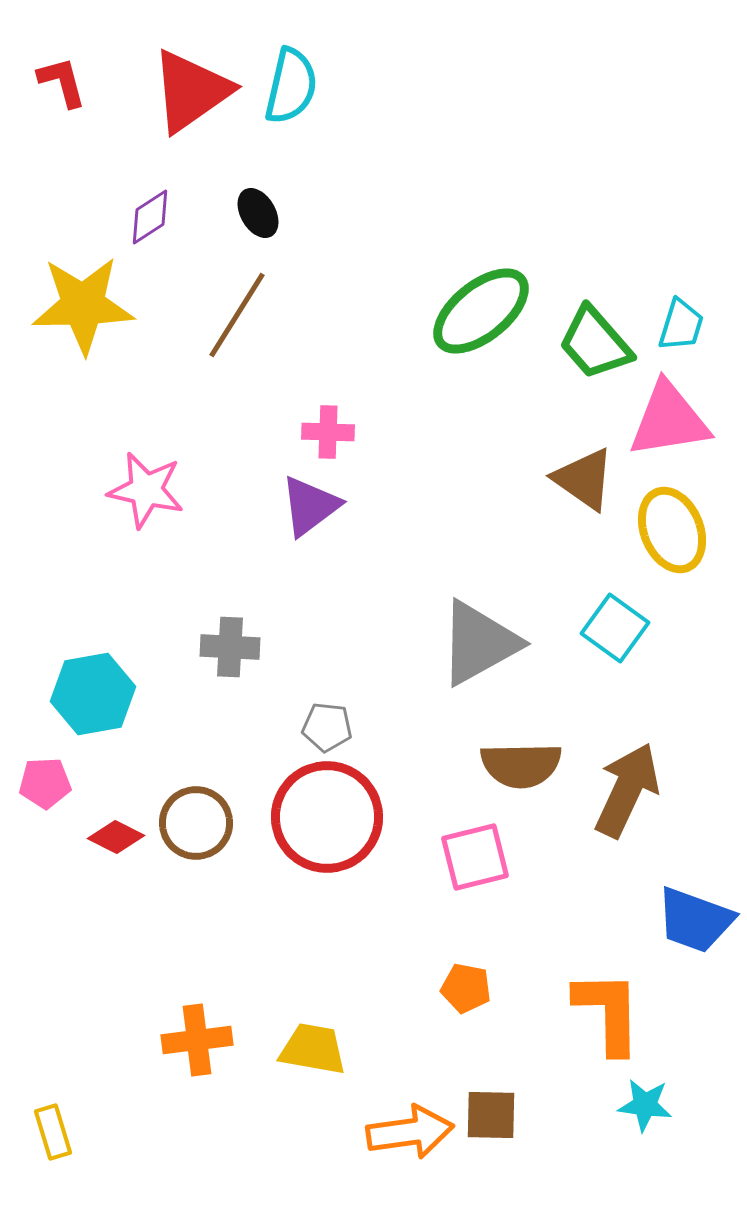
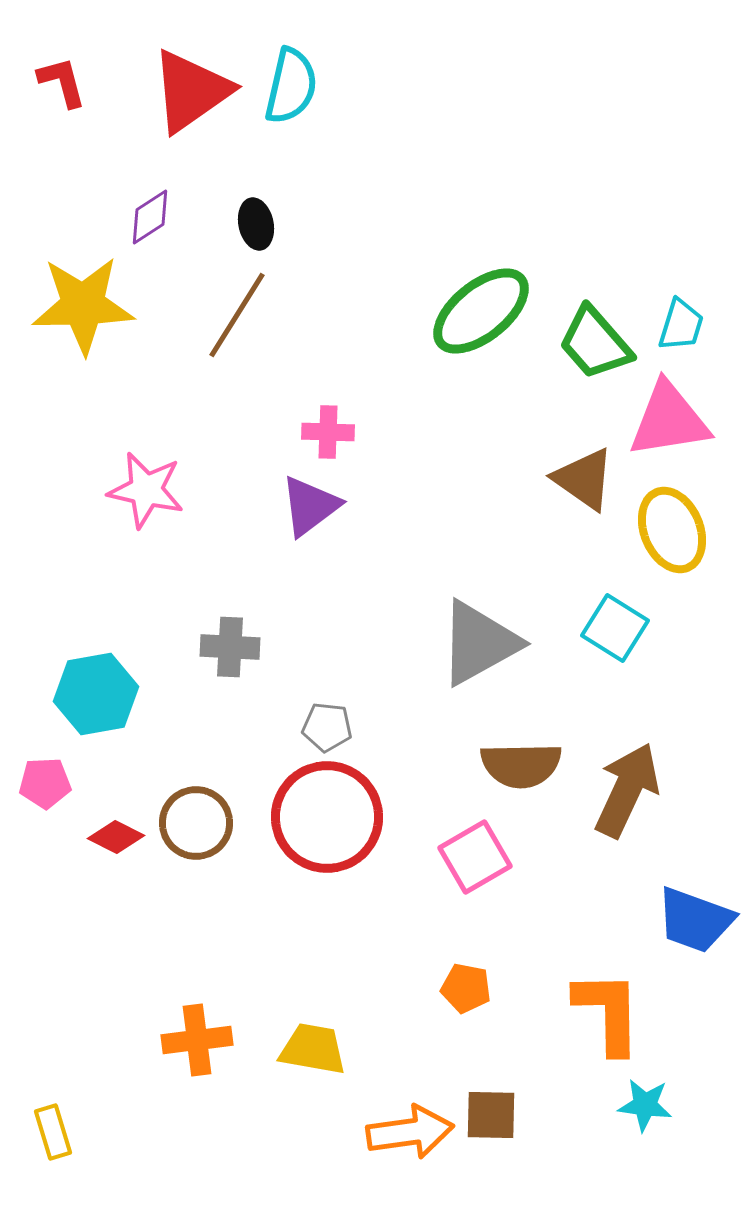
black ellipse: moved 2 px left, 11 px down; rotated 18 degrees clockwise
cyan square: rotated 4 degrees counterclockwise
cyan hexagon: moved 3 px right
pink square: rotated 16 degrees counterclockwise
